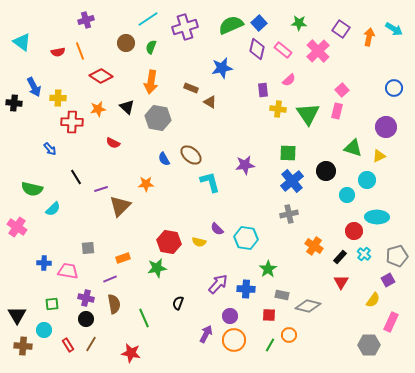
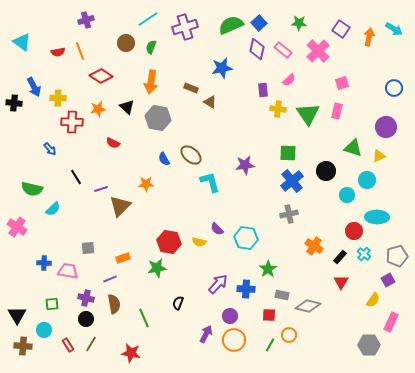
pink square at (342, 90): moved 7 px up; rotated 24 degrees clockwise
